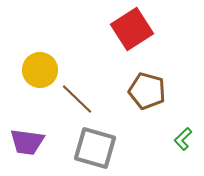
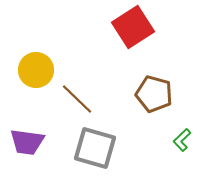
red square: moved 1 px right, 2 px up
yellow circle: moved 4 px left
brown pentagon: moved 7 px right, 3 px down
green L-shape: moved 1 px left, 1 px down
